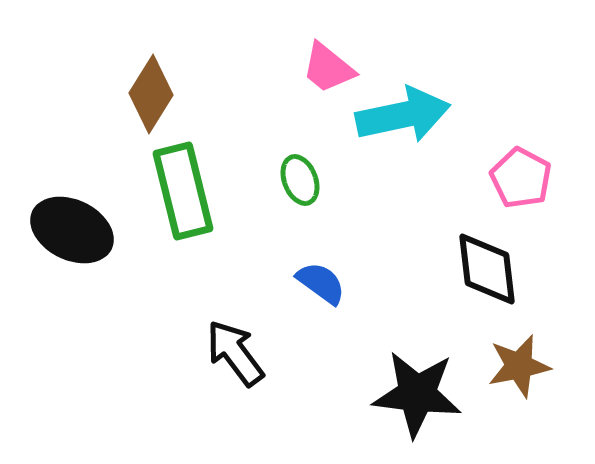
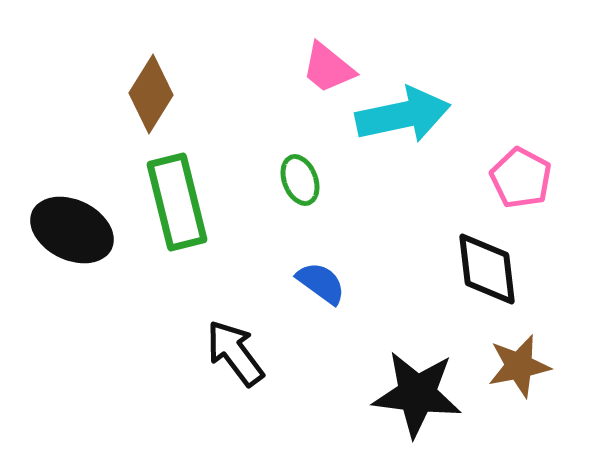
green rectangle: moved 6 px left, 11 px down
